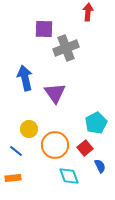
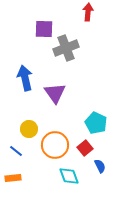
cyan pentagon: rotated 20 degrees counterclockwise
